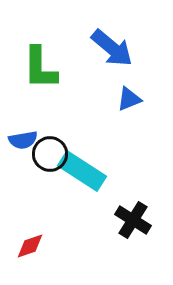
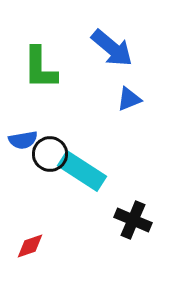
black cross: rotated 9 degrees counterclockwise
